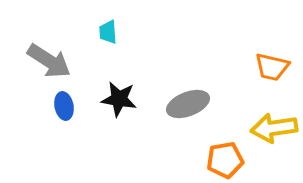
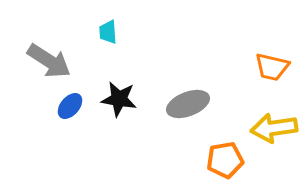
blue ellipse: moved 6 px right; rotated 52 degrees clockwise
